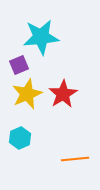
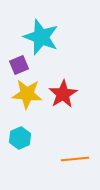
cyan star: rotated 27 degrees clockwise
yellow star: rotated 28 degrees clockwise
